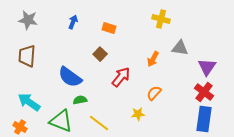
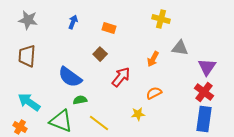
orange semicircle: rotated 21 degrees clockwise
